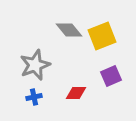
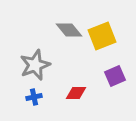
purple square: moved 4 px right
